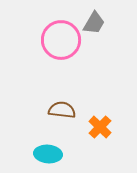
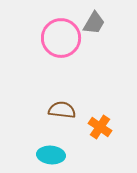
pink circle: moved 2 px up
orange cross: rotated 10 degrees counterclockwise
cyan ellipse: moved 3 px right, 1 px down
